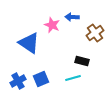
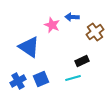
brown cross: moved 1 px up
blue triangle: moved 4 px down
black rectangle: rotated 40 degrees counterclockwise
